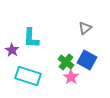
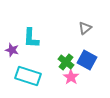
purple star: rotated 16 degrees counterclockwise
